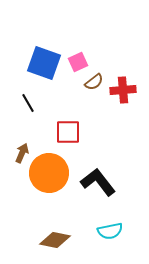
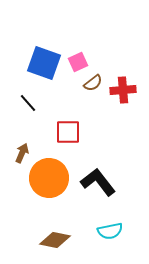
brown semicircle: moved 1 px left, 1 px down
black line: rotated 12 degrees counterclockwise
orange circle: moved 5 px down
